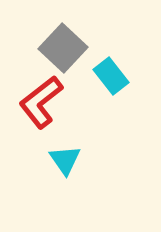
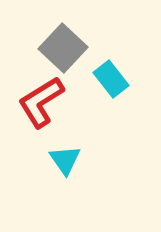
cyan rectangle: moved 3 px down
red L-shape: rotated 6 degrees clockwise
